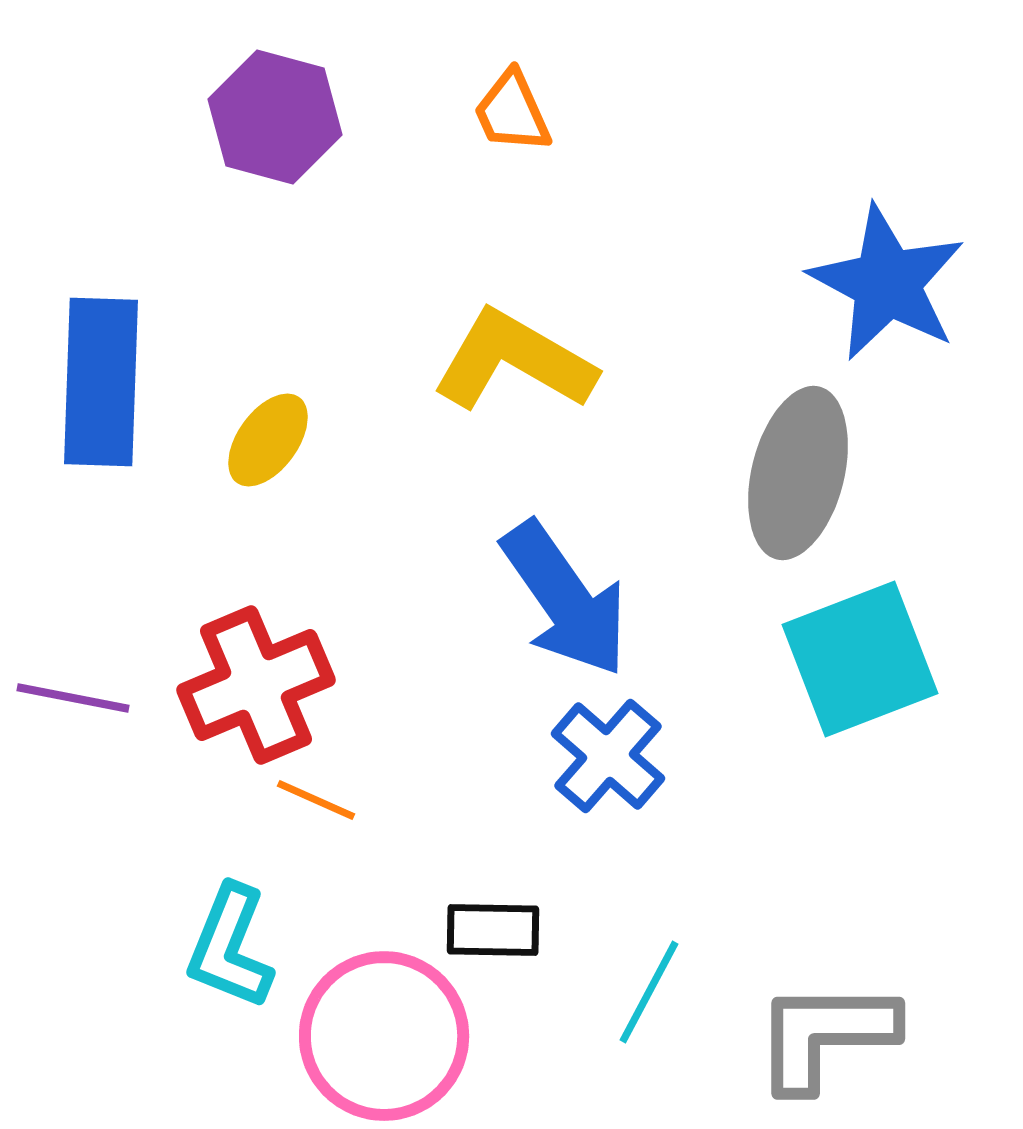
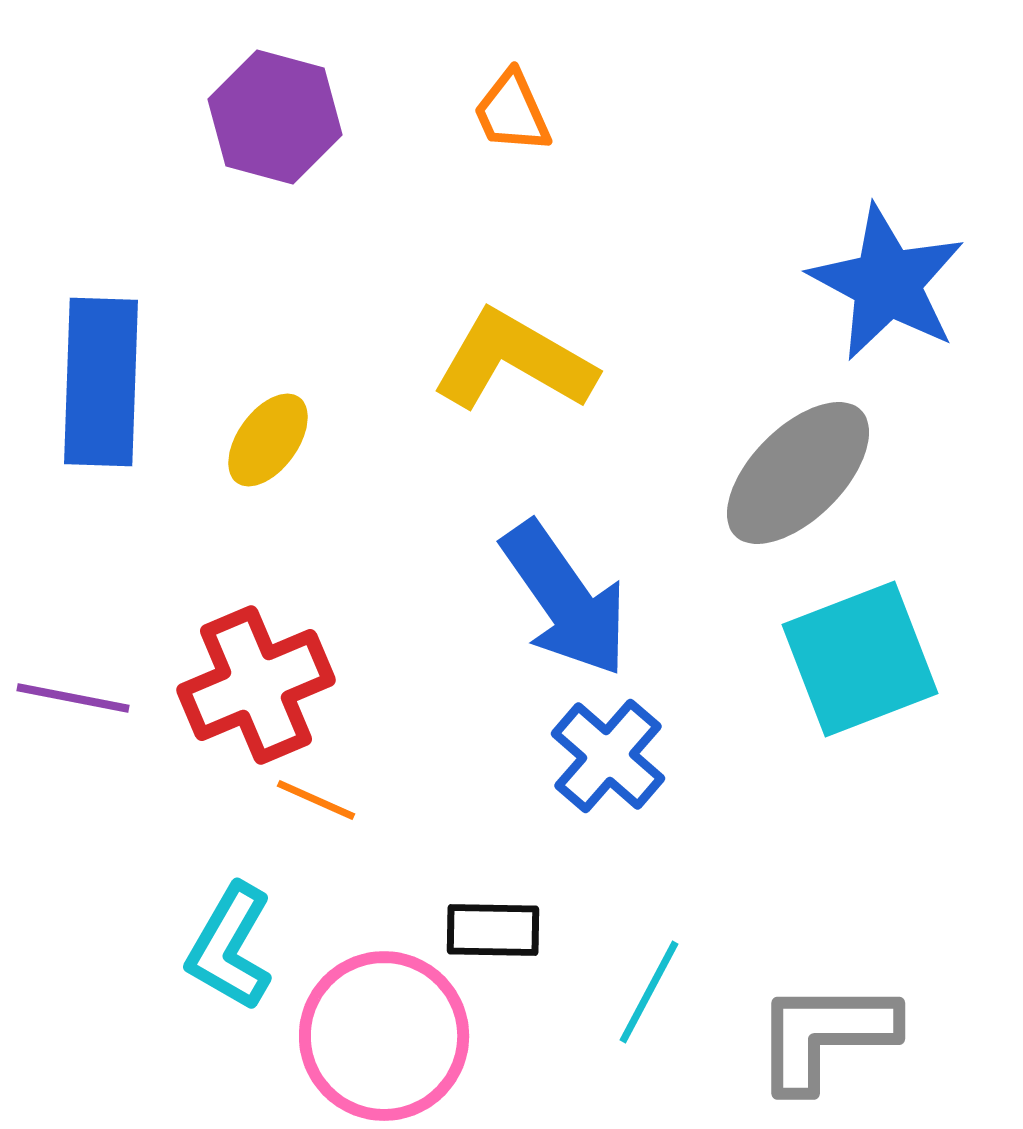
gray ellipse: rotated 31 degrees clockwise
cyan L-shape: rotated 8 degrees clockwise
